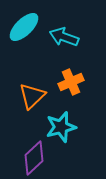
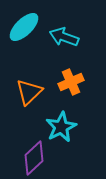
orange triangle: moved 3 px left, 4 px up
cyan star: rotated 12 degrees counterclockwise
